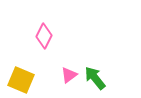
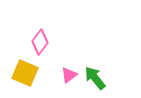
pink diamond: moved 4 px left, 6 px down; rotated 10 degrees clockwise
yellow square: moved 4 px right, 7 px up
